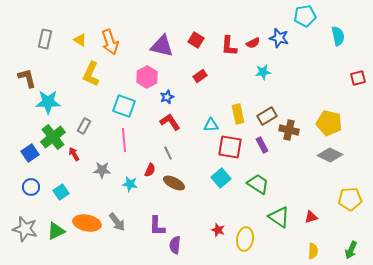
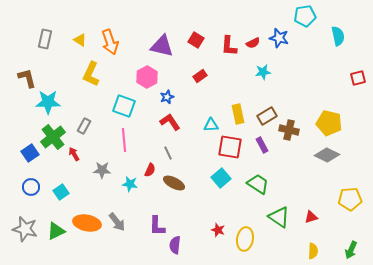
gray diamond at (330, 155): moved 3 px left
